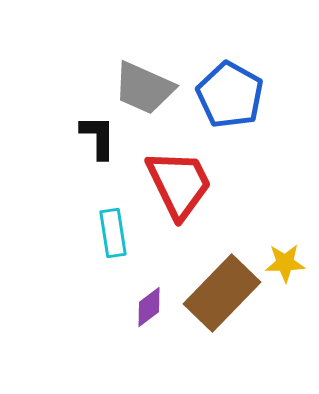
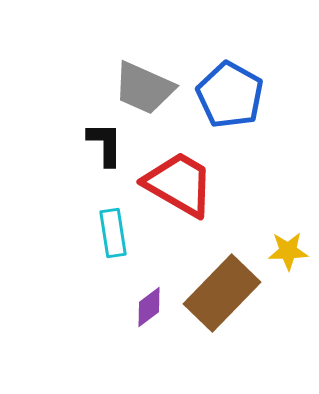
black L-shape: moved 7 px right, 7 px down
red trapezoid: rotated 34 degrees counterclockwise
yellow star: moved 3 px right, 12 px up
